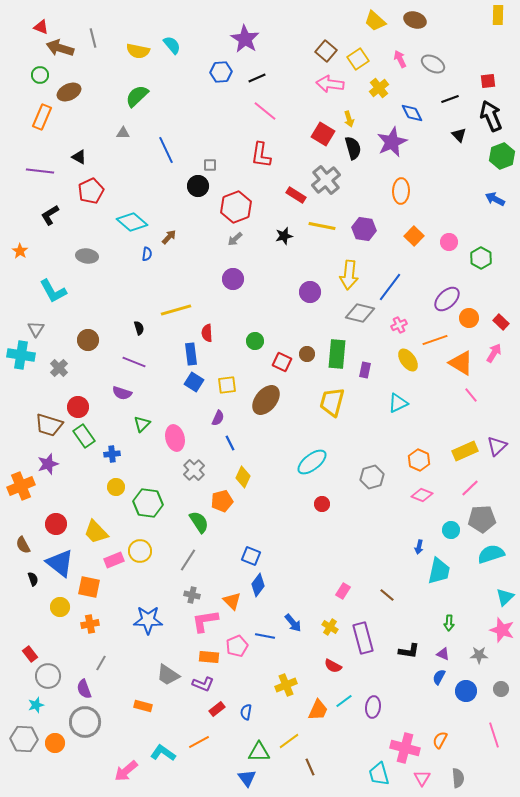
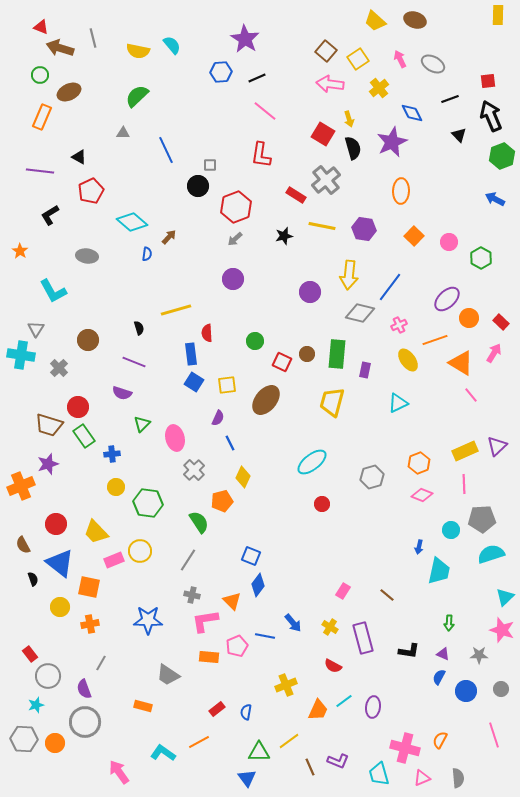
orange hexagon at (419, 460): moved 3 px down; rotated 15 degrees clockwise
pink line at (470, 488): moved 6 px left, 4 px up; rotated 48 degrees counterclockwise
purple L-shape at (203, 684): moved 135 px right, 77 px down
pink arrow at (126, 771): moved 7 px left, 1 px down; rotated 95 degrees clockwise
pink triangle at (422, 778): rotated 36 degrees clockwise
